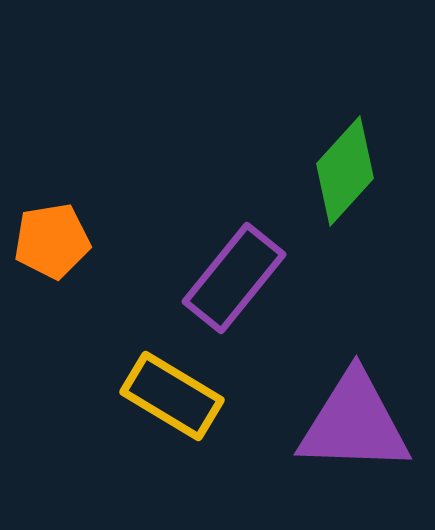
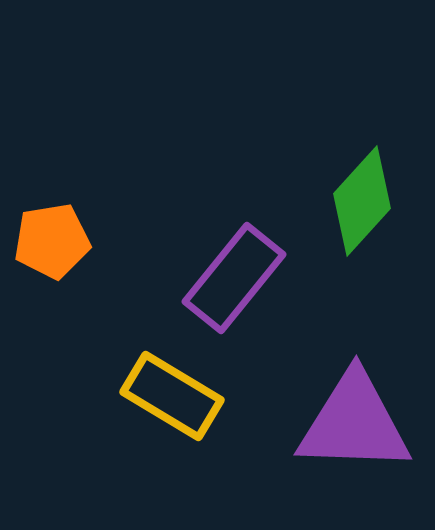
green diamond: moved 17 px right, 30 px down
